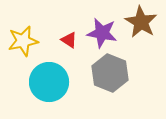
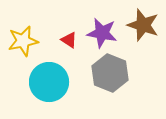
brown star: moved 2 px right, 3 px down; rotated 12 degrees counterclockwise
